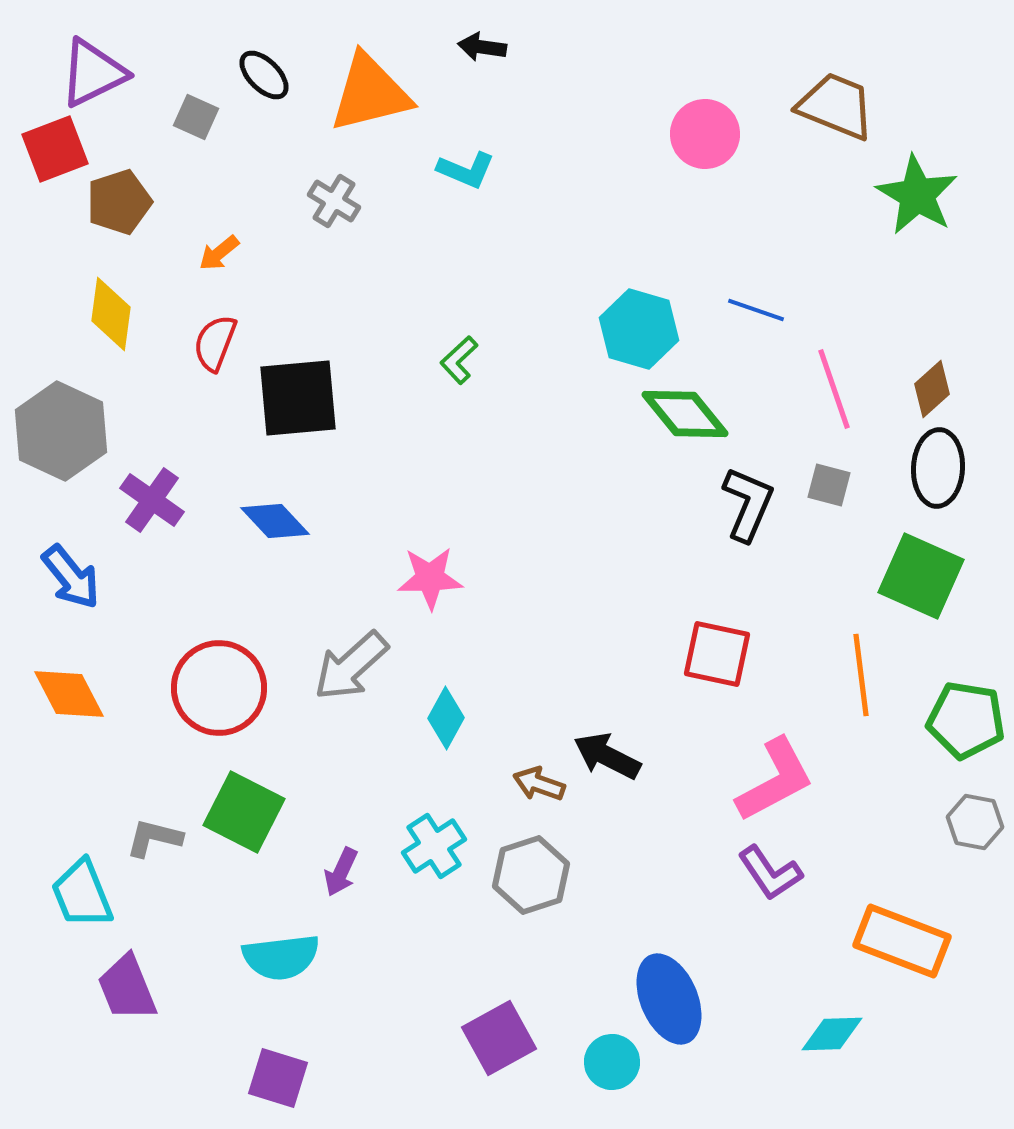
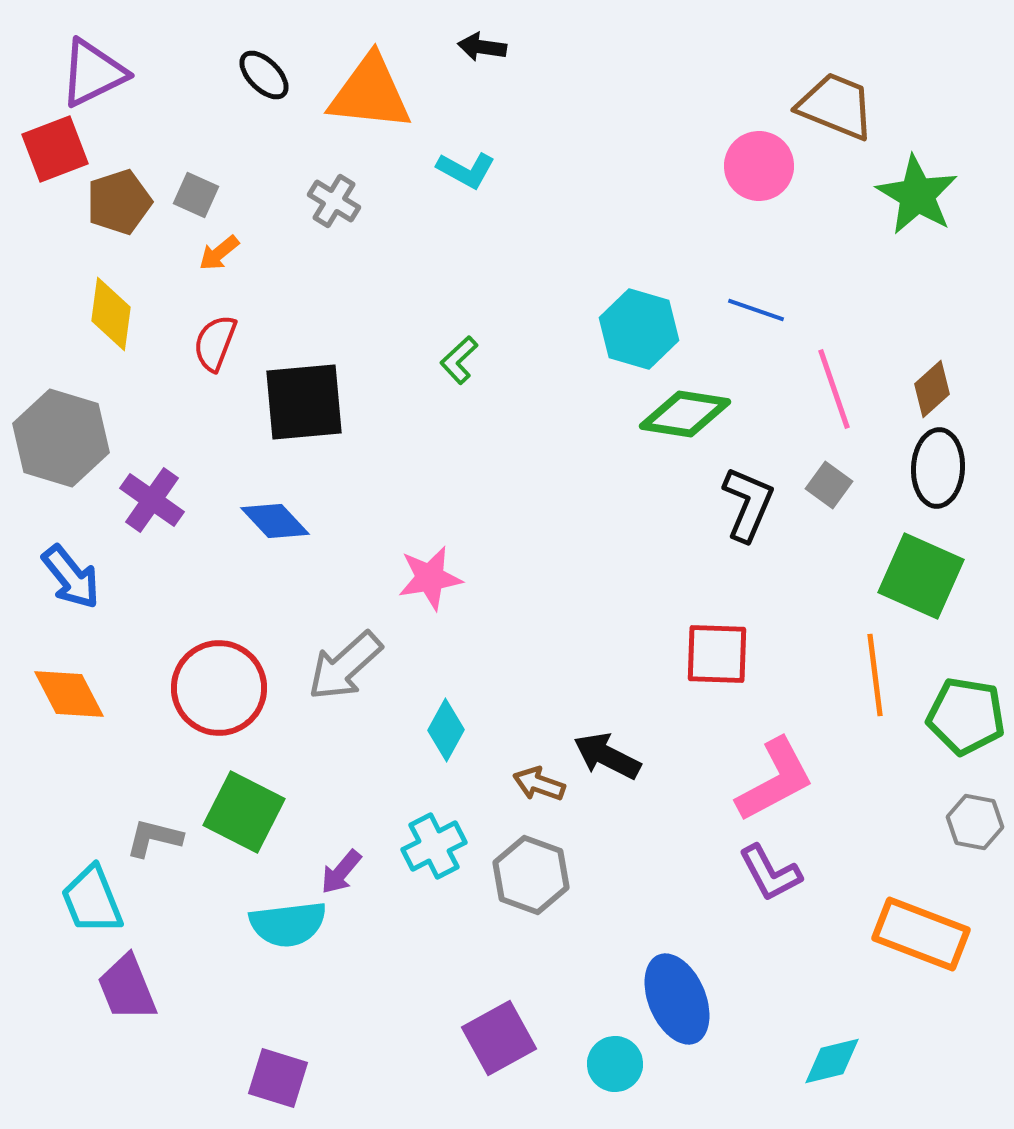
orange triangle at (370, 93): rotated 20 degrees clockwise
gray square at (196, 117): moved 78 px down
pink circle at (705, 134): moved 54 px right, 32 px down
cyan L-shape at (466, 170): rotated 6 degrees clockwise
black square at (298, 398): moved 6 px right, 4 px down
green diamond at (685, 414): rotated 42 degrees counterclockwise
gray hexagon at (61, 431): moved 7 px down; rotated 8 degrees counterclockwise
gray square at (829, 485): rotated 21 degrees clockwise
pink star at (430, 578): rotated 8 degrees counterclockwise
red square at (717, 654): rotated 10 degrees counterclockwise
gray arrow at (351, 666): moved 6 px left
orange line at (861, 675): moved 14 px right
cyan diamond at (446, 718): moved 12 px down
green pentagon at (966, 720): moved 4 px up
cyan cross at (434, 846): rotated 6 degrees clockwise
purple arrow at (341, 872): rotated 15 degrees clockwise
purple L-shape at (770, 873): rotated 6 degrees clockwise
gray hexagon at (531, 875): rotated 22 degrees counterclockwise
cyan trapezoid at (82, 894): moved 10 px right, 6 px down
orange rectangle at (902, 941): moved 19 px right, 7 px up
cyan semicircle at (281, 957): moved 7 px right, 33 px up
blue ellipse at (669, 999): moved 8 px right
cyan diamond at (832, 1034): moved 27 px down; rotated 12 degrees counterclockwise
cyan circle at (612, 1062): moved 3 px right, 2 px down
